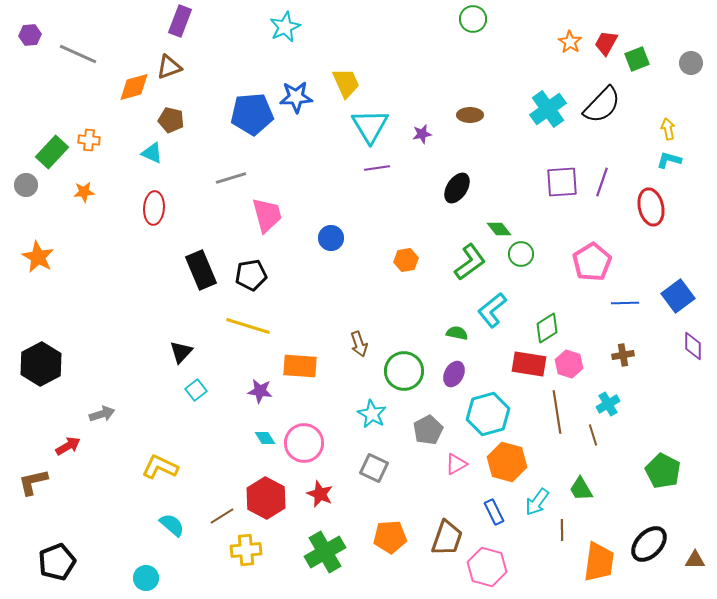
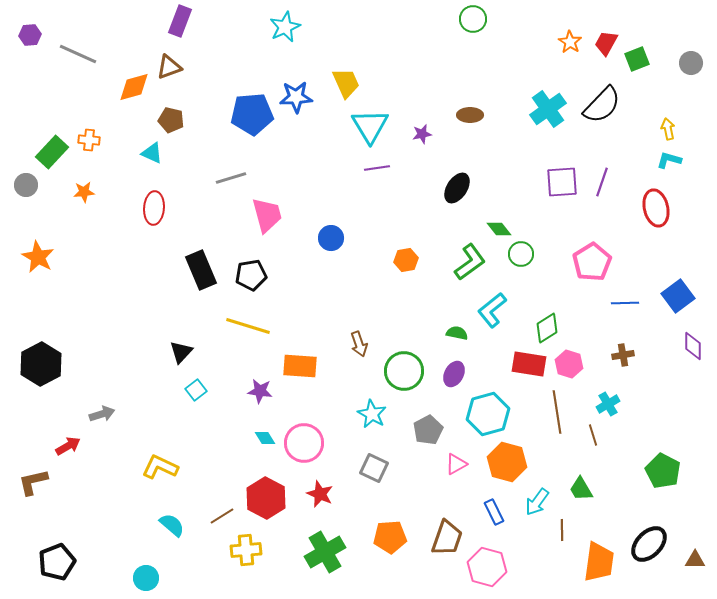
red ellipse at (651, 207): moved 5 px right, 1 px down
